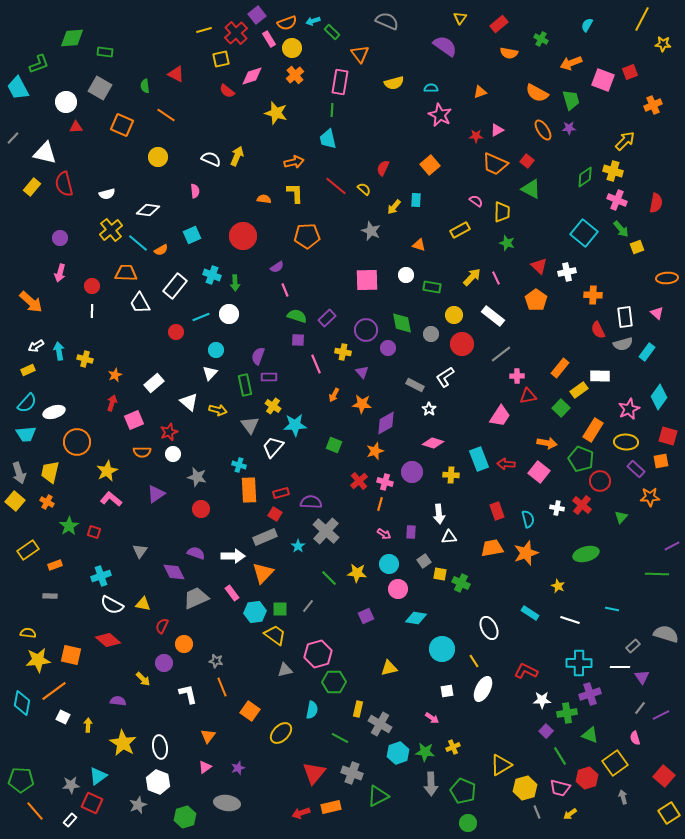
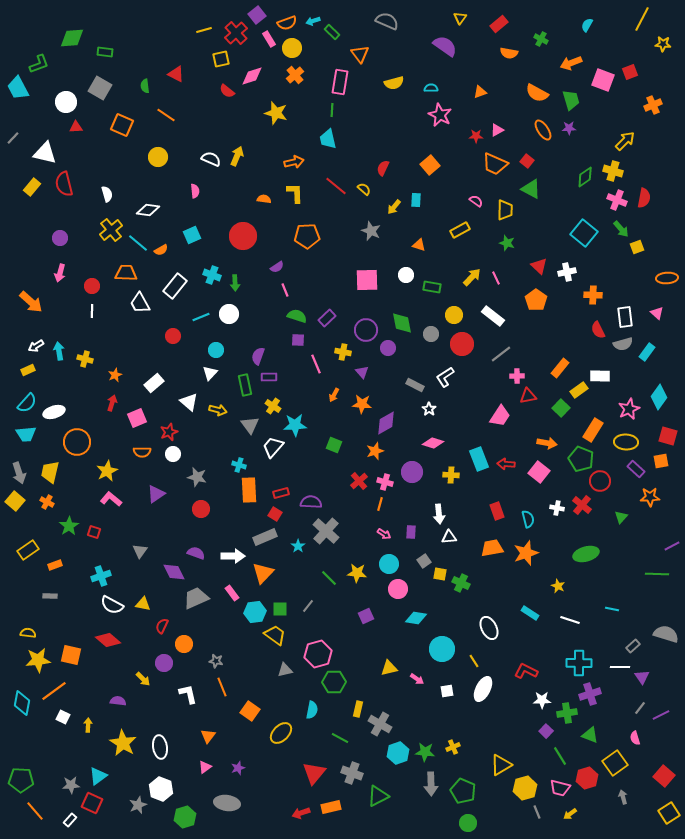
white semicircle at (107, 194): rotated 91 degrees counterclockwise
red semicircle at (656, 203): moved 12 px left, 5 px up
yellow trapezoid at (502, 212): moved 3 px right, 2 px up
red circle at (176, 332): moved 3 px left, 4 px down
pink square at (134, 420): moved 3 px right, 2 px up
pink arrow at (432, 718): moved 15 px left, 39 px up
white hexagon at (158, 782): moved 3 px right, 7 px down
